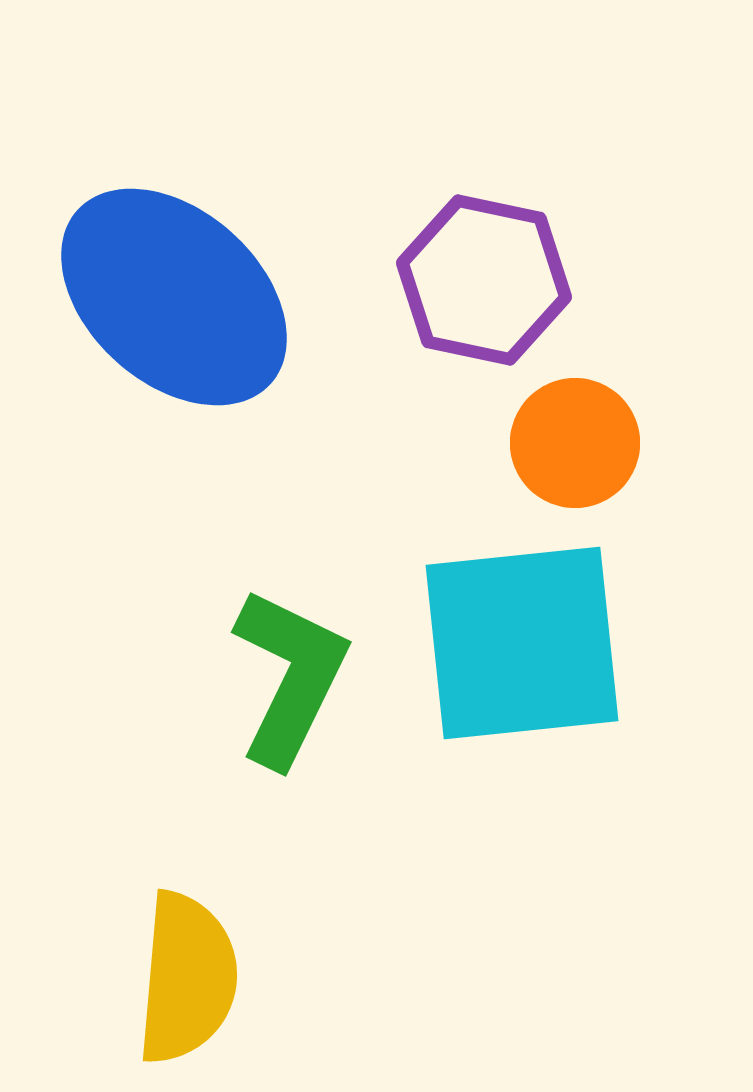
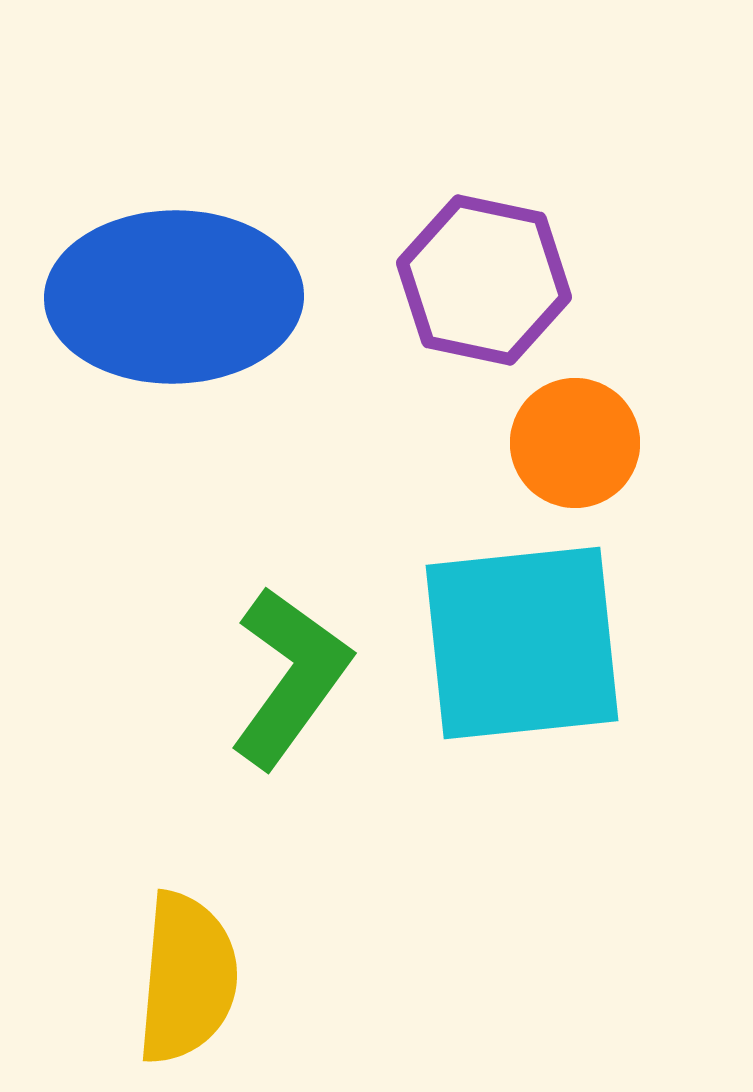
blue ellipse: rotated 43 degrees counterclockwise
green L-shape: rotated 10 degrees clockwise
